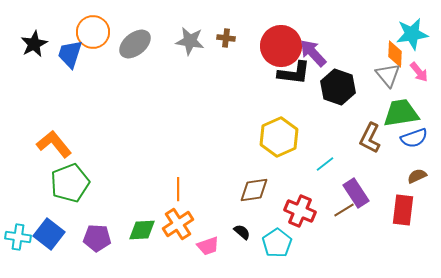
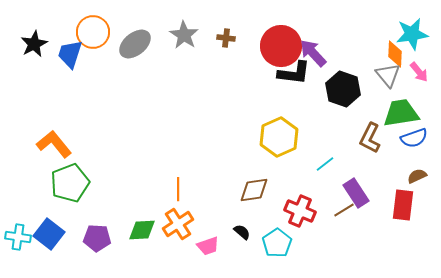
gray star: moved 6 px left, 6 px up; rotated 24 degrees clockwise
black hexagon: moved 5 px right, 2 px down
red rectangle: moved 5 px up
